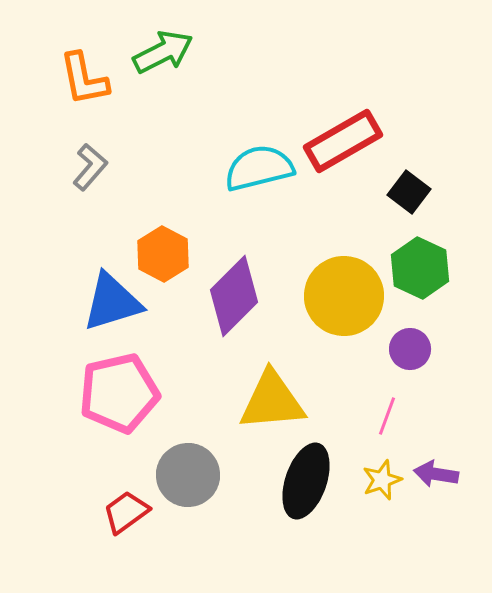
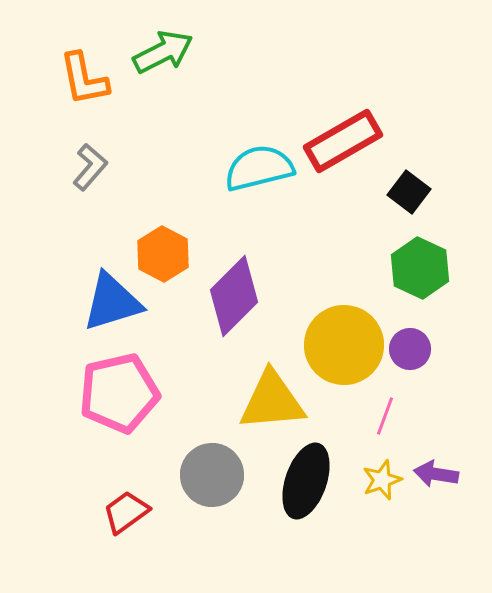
yellow circle: moved 49 px down
pink line: moved 2 px left
gray circle: moved 24 px right
